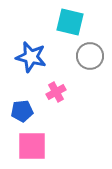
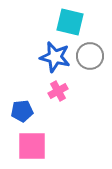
blue star: moved 24 px right
pink cross: moved 2 px right, 1 px up
